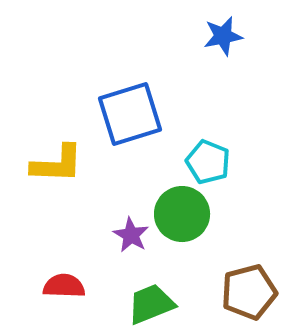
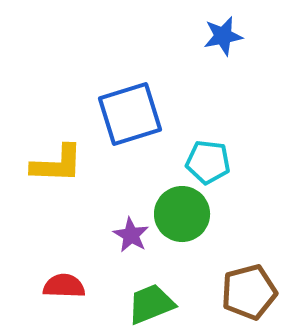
cyan pentagon: rotated 15 degrees counterclockwise
